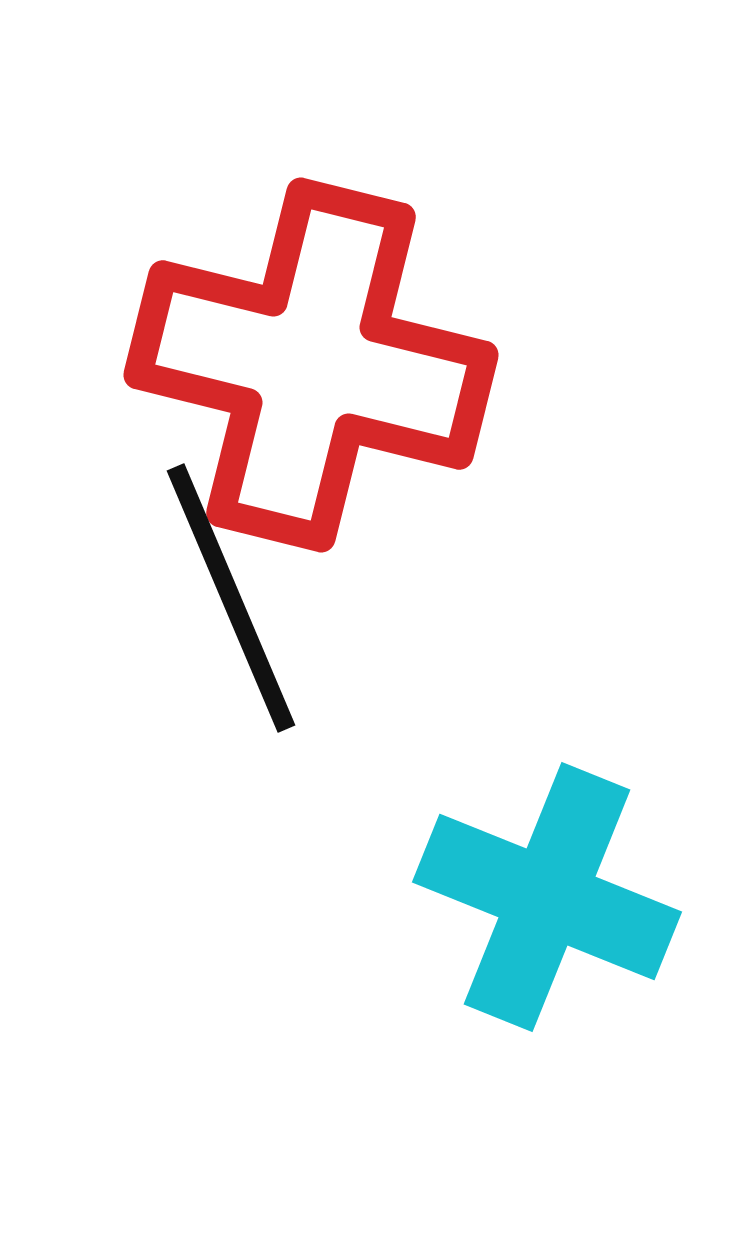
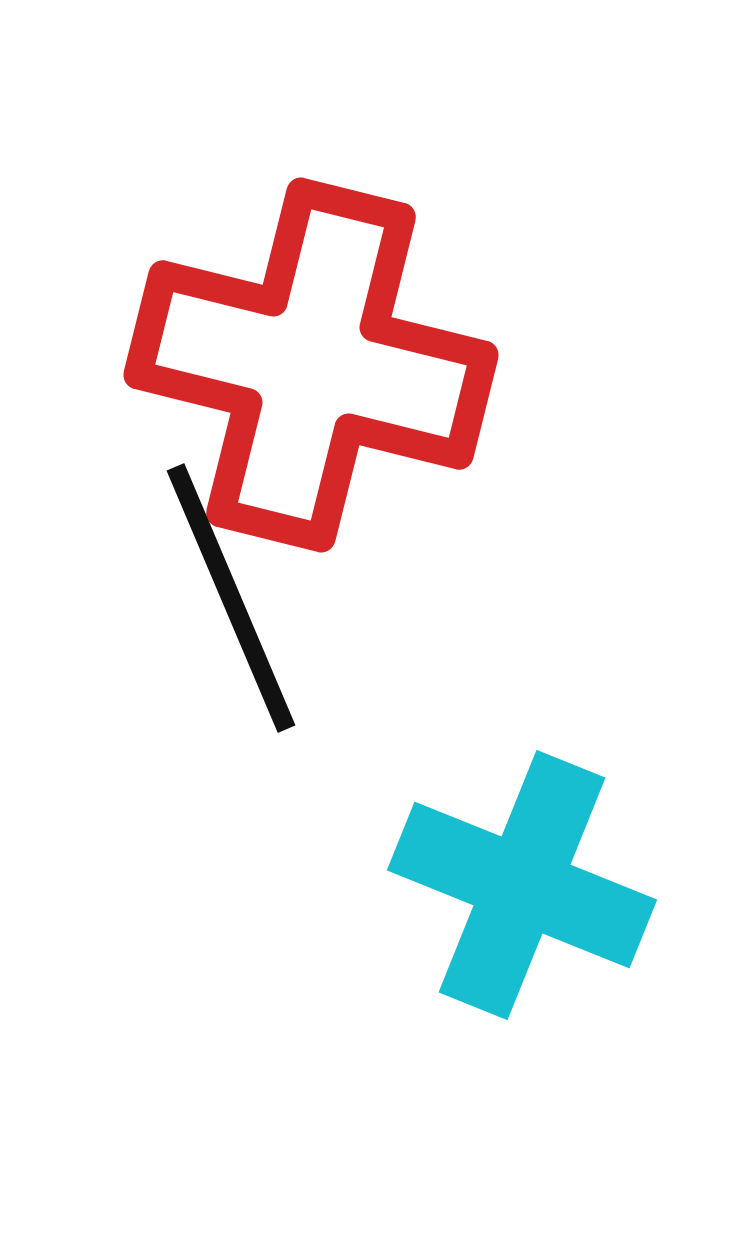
cyan cross: moved 25 px left, 12 px up
